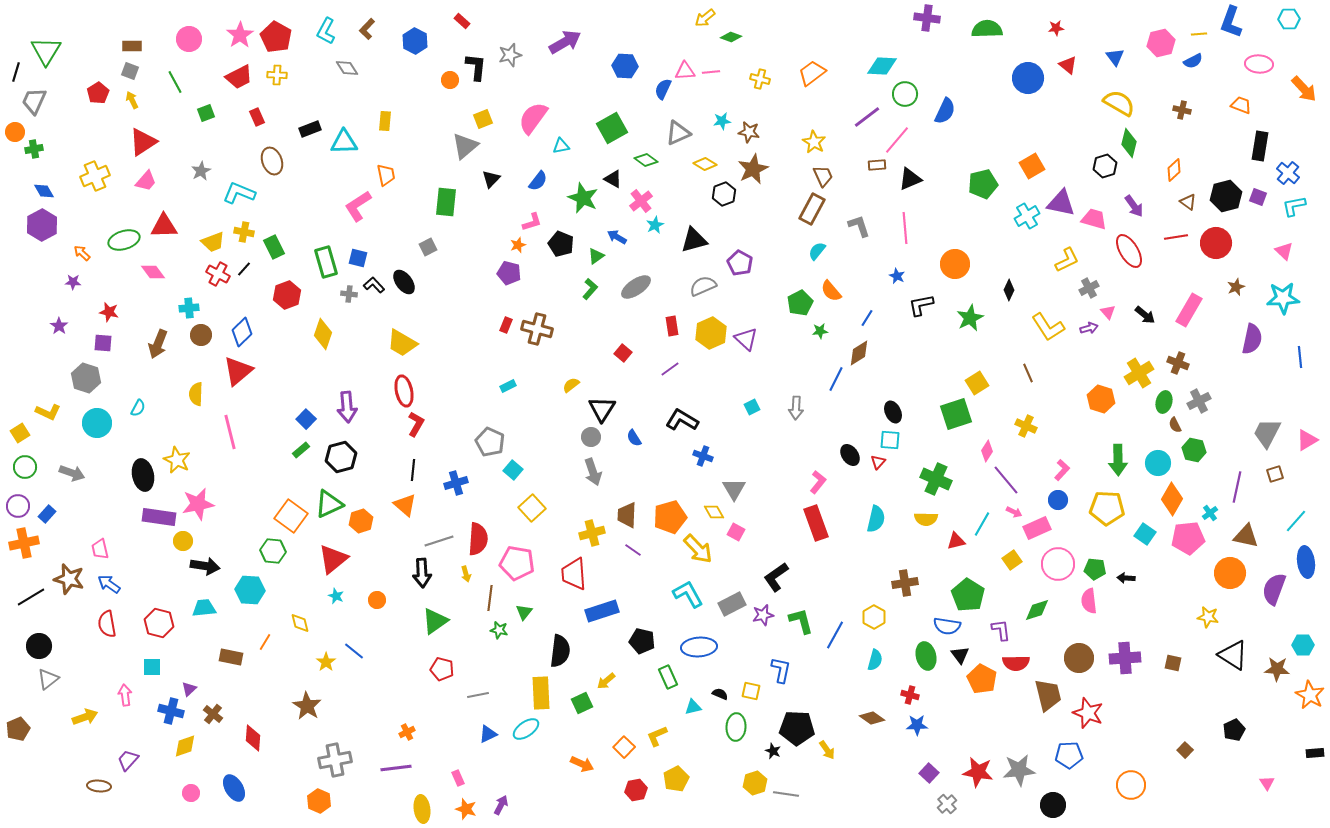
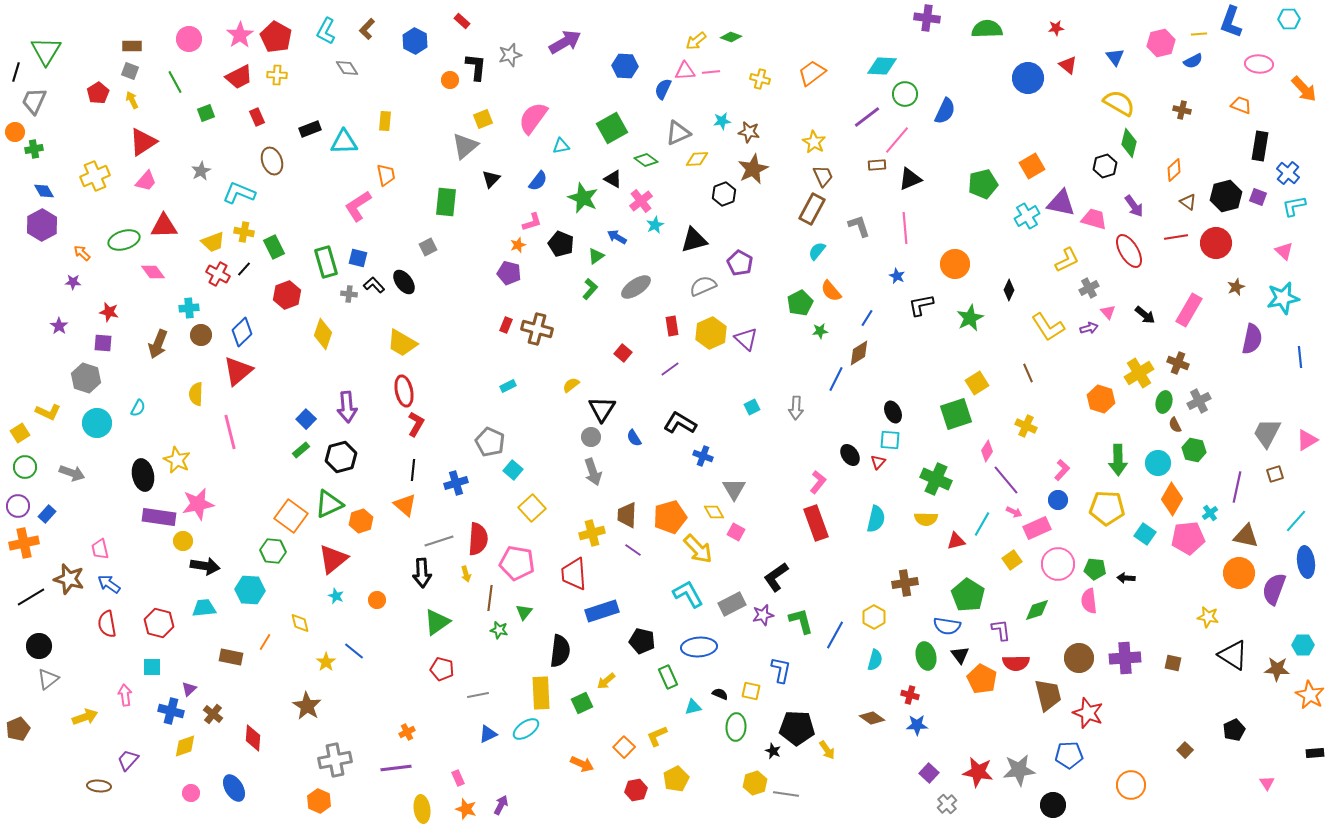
yellow arrow at (705, 18): moved 9 px left, 23 px down
yellow diamond at (705, 164): moved 8 px left, 5 px up; rotated 35 degrees counterclockwise
cyan star at (1283, 298): rotated 8 degrees counterclockwise
black L-shape at (682, 420): moved 2 px left, 3 px down
orange circle at (1230, 573): moved 9 px right
green triangle at (435, 621): moved 2 px right, 1 px down
